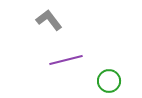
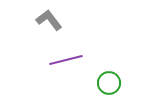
green circle: moved 2 px down
